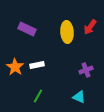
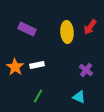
purple cross: rotated 32 degrees counterclockwise
